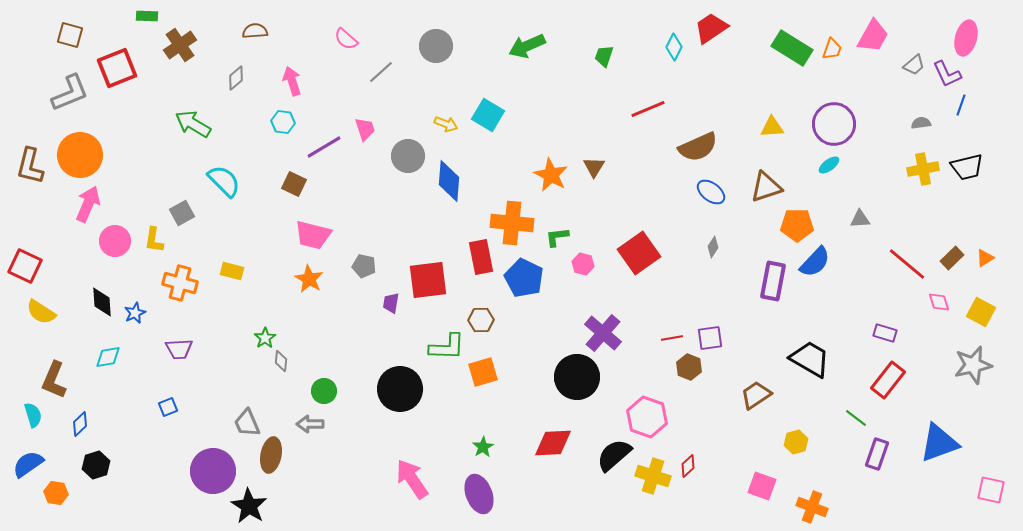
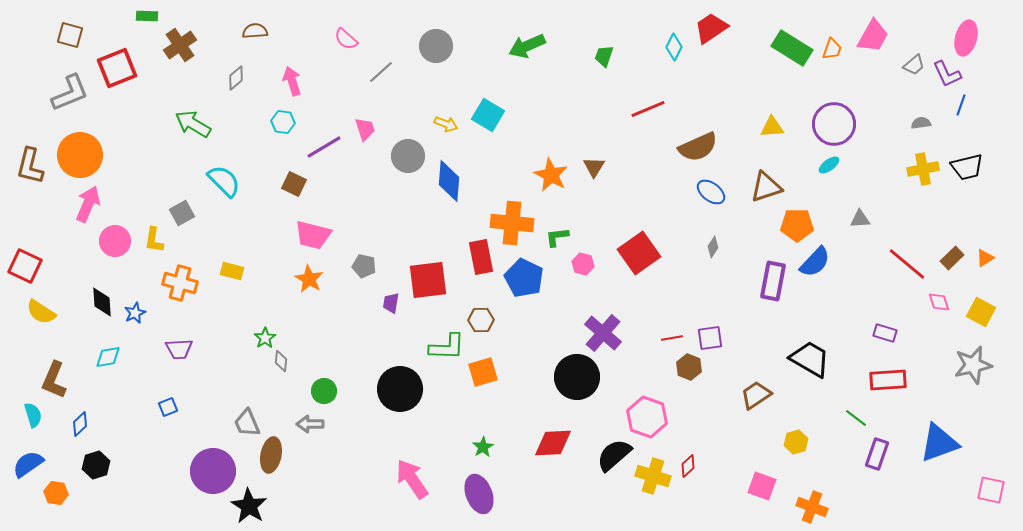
red rectangle at (888, 380): rotated 48 degrees clockwise
